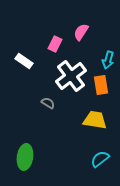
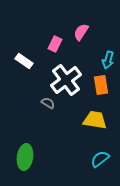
white cross: moved 5 px left, 4 px down
